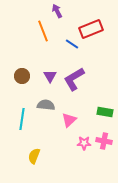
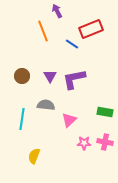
purple L-shape: rotated 20 degrees clockwise
pink cross: moved 1 px right, 1 px down
